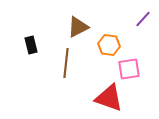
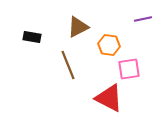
purple line: rotated 36 degrees clockwise
black rectangle: moved 1 px right, 8 px up; rotated 66 degrees counterclockwise
brown line: moved 2 px right, 2 px down; rotated 28 degrees counterclockwise
red triangle: rotated 8 degrees clockwise
